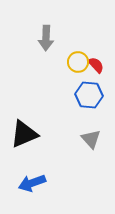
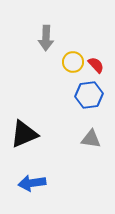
yellow circle: moved 5 px left
blue hexagon: rotated 12 degrees counterclockwise
gray triangle: rotated 40 degrees counterclockwise
blue arrow: rotated 12 degrees clockwise
